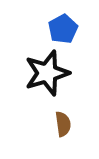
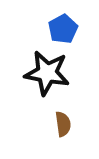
black star: rotated 27 degrees clockwise
